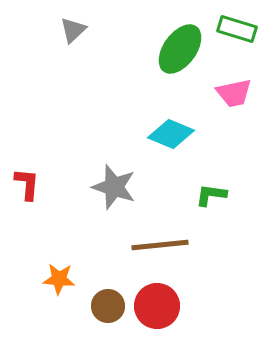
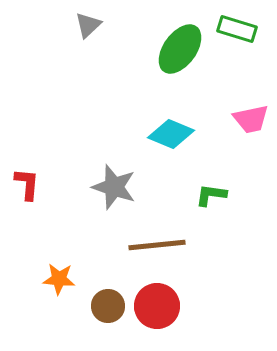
gray triangle: moved 15 px right, 5 px up
pink trapezoid: moved 17 px right, 26 px down
brown line: moved 3 px left
